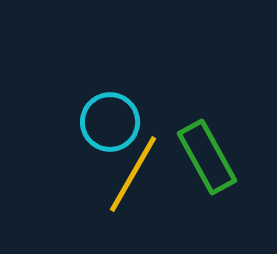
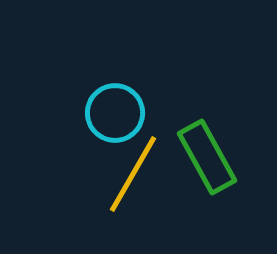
cyan circle: moved 5 px right, 9 px up
